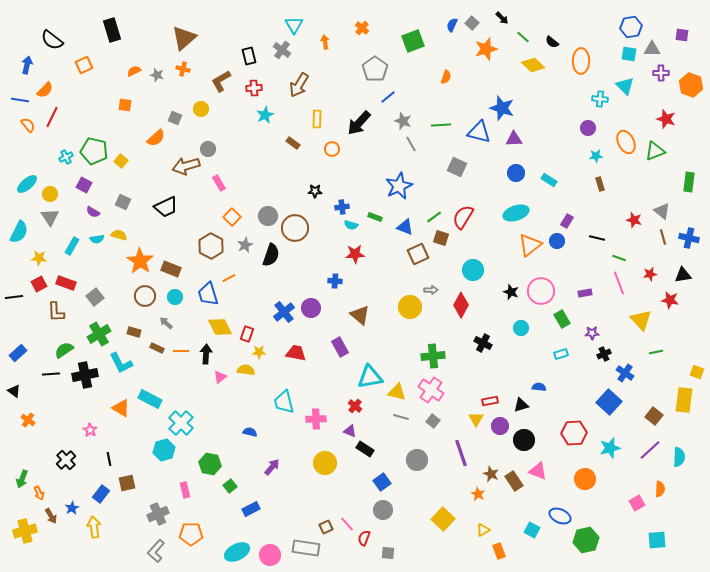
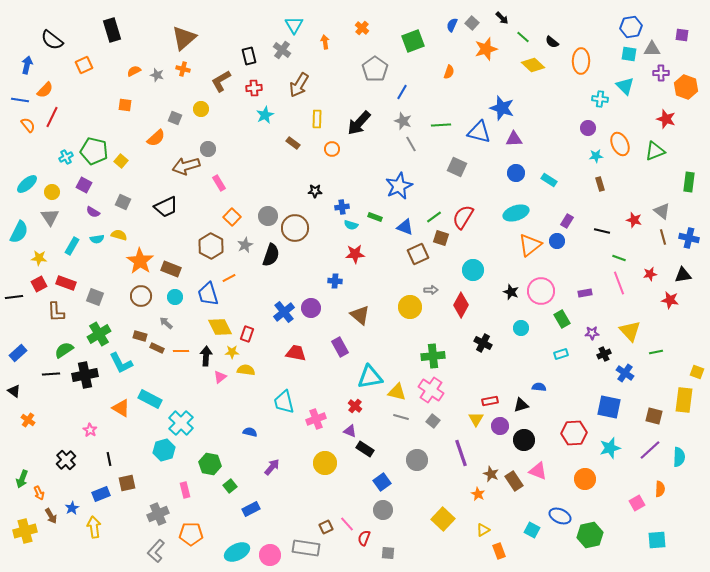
orange semicircle at (446, 77): moved 3 px right, 5 px up
orange hexagon at (691, 85): moved 5 px left, 2 px down
blue line at (388, 97): moved 14 px right, 5 px up; rotated 21 degrees counterclockwise
orange ellipse at (626, 142): moved 6 px left, 2 px down
yellow circle at (50, 194): moved 2 px right, 2 px up
black line at (597, 238): moved 5 px right, 7 px up
brown circle at (145, 296): moved 4 px left
gray square at (95, 297): rotated 30 degrees counterclockwise
yellow triangle at (641, 320): moved 11 px left, 11 px down
brown rectangle at (134, 332): moved 6 px right, 4 px down
yellow star at (259, 352): moved 27 px left
black arrow at (206, 354): moved 2 px down
blue square at (609, 402): moved 5 px down; rotated 30 degrees counterclockwise
brown square at (654, 416): rotated 24 degrees counterclockwise
pink cross at (316, 419): rotated 18 degrees counterclockwise
blue rectangle at (101, 494): rotated 30 degrees clockwise
green hexagon at (586, 540): moved 4 px right, 5 px up
